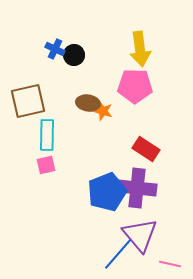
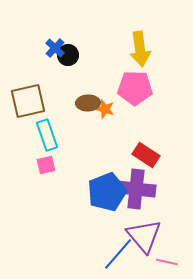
blue cross: moved 1 px up; rotated 18 degrees clockwise
black circle: moved 6 px left
pink pentagon: moved 2 px down
brown ellipse: rotated 10 degrees counterclockwise
orange star: moved 2 px right, 2 px up
cyan rectangle: rotated 20 degrees counterclockwise
red rectangle: moved 6 px down
purple cross: moved 1 px left, 1 px down
purple triangle: moved 4 px right, 1 px down
pink line: moved 3 px left, 2 px up
